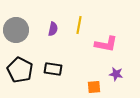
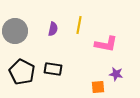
gray circle: moved 1 px left, 1 px down
black pentagon: moved 2 px right, 2 px down
orange square: moved 4 px right
